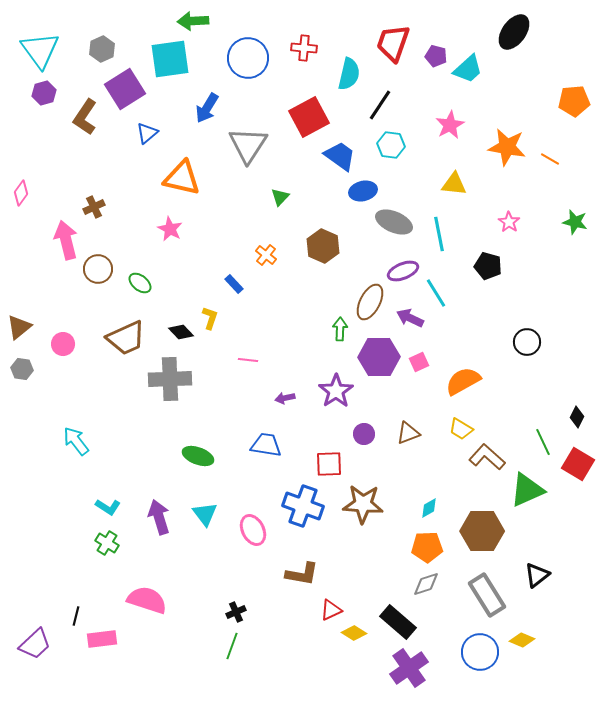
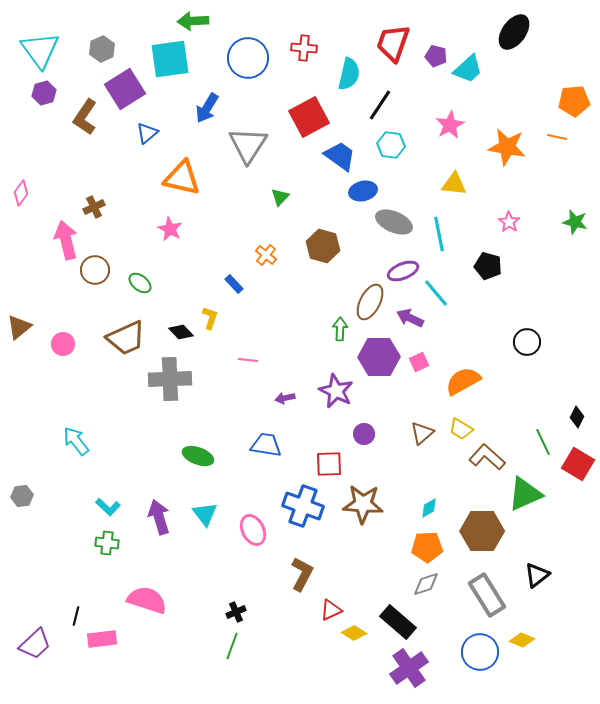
orange line at (550, 159): moved 7 px right, 22 px up; rotated 18 degrees counterclockwise
brown hexagon at (323, 246): rotated 8 degrees counterclockwise
brown circle at (98, 269): moved 3 px left, 1 px down
cyan line at (436, 293): rotated 8 degrees counterclockwise
gray hexagon at (22, 369): moved 127 px down; rotated 15 degrees counterclockwise
purple star at (336, 391): rotated 12 degrees counterclockwise
brown triangle at (408, 433): moved 14 px right; rotated 20 degrees counterclockwise
green triangle at (527, 490): moved 2 px left, 4 px down
cyan L-shape at (108, 507): rotated 10 degrees clockwise
green cross at (107, 543): rotated 25 degrees counterclockwise
brown L-shape at (302, 574): rotated 72 degrees counterclockwise
